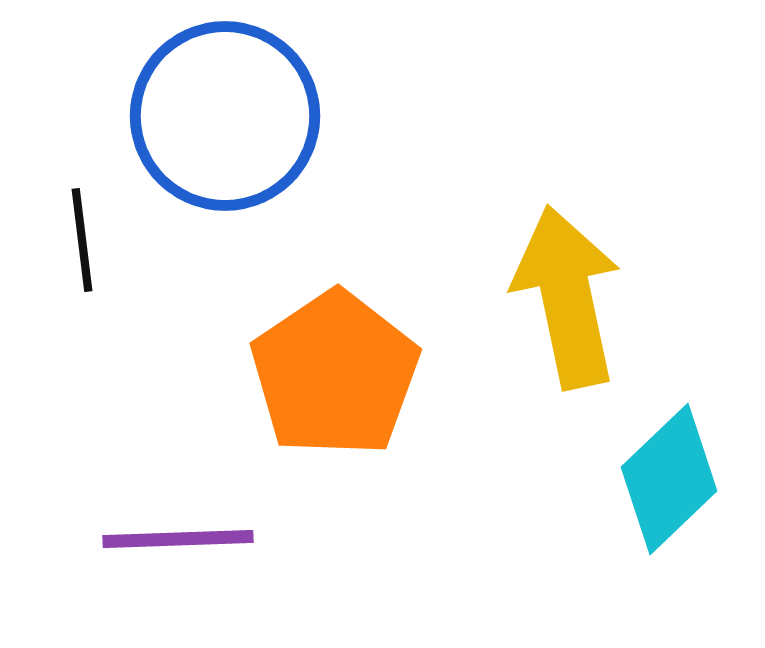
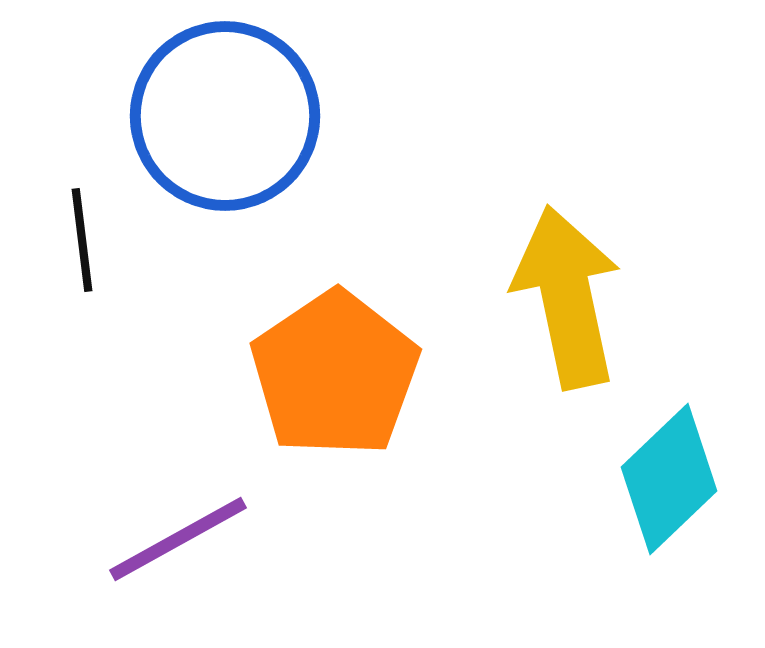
purple line: rotated 27 degrees counterclockwise
